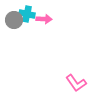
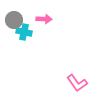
cyan cross: moved 3 px left, 18 px down
pink L-shape: moved 1 px right
